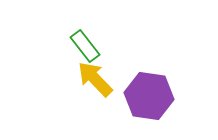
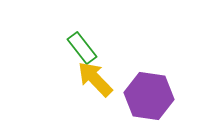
green rectangle: moved 3 px left, 2 px down
